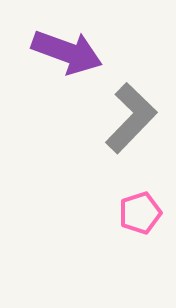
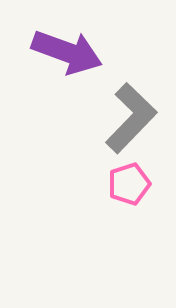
pink pentagon: moved 11 px left, 29 px up
